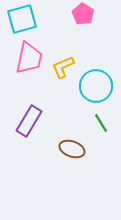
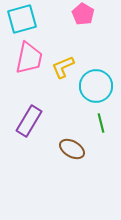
green line: rotated 18 degrees clockwise
brown ellipse: rotated 10 degrees clockwise
